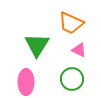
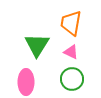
orange trapezoid: rotated 76 degrees clockwise
pink triangle: moved 8 px left, 2 px down
